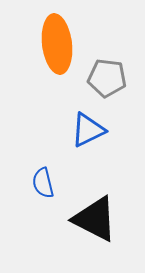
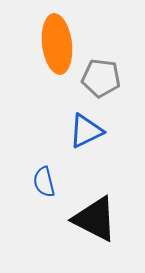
gray pentagon: moved 6 px left
blue triangle: moved 2 px left, 1 px down
blue semicircle: moved 1 px right, 1 px up
